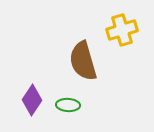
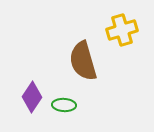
purple diamond: moved 3 px up
green ellipse: moved 4 px left
